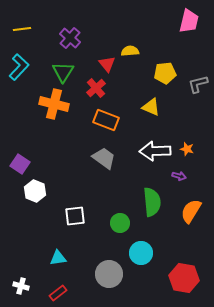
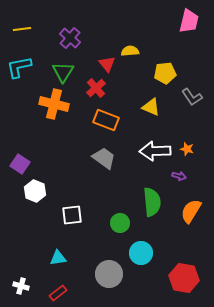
cyan L-shape: rotated 144 degrees counterclockwise
gray L-shape: moved 6 px left, 13 px down; rotated 110 degrees counterclockwise
white square: moved 3 px left, 1 px up
